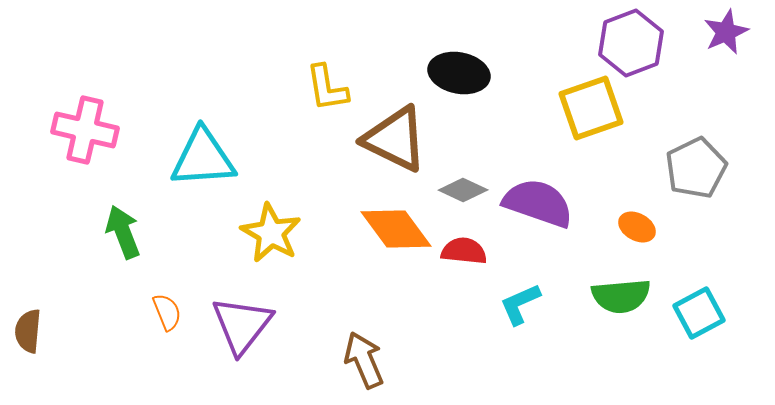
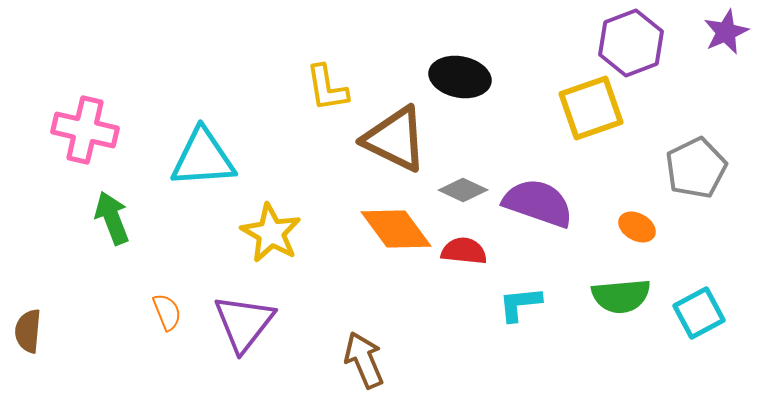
black ellipse: moved 1 px right, 4 px down
green arrow: moved 11 px left, 14 px up
cyan L-shape: rotated 18 degrees clockwise
purple triangle: moved 2 px right, 2 px up
